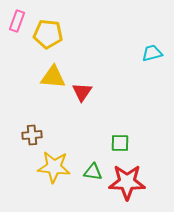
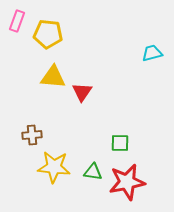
red star: rotated 12 degrees counterclockwise
